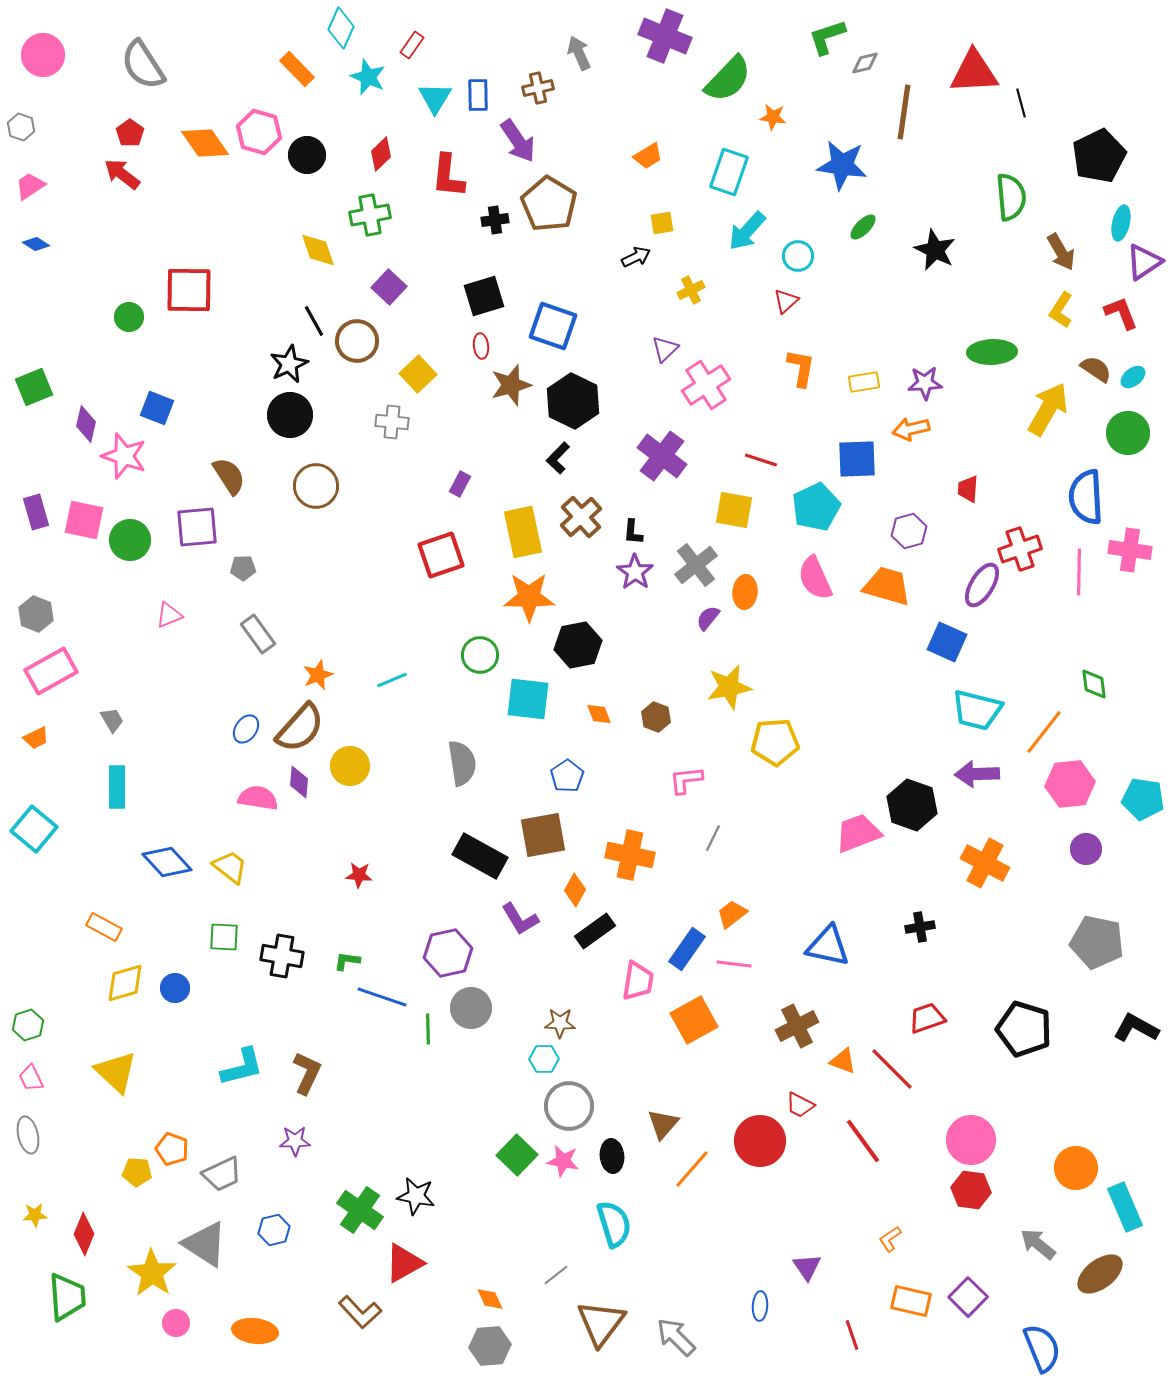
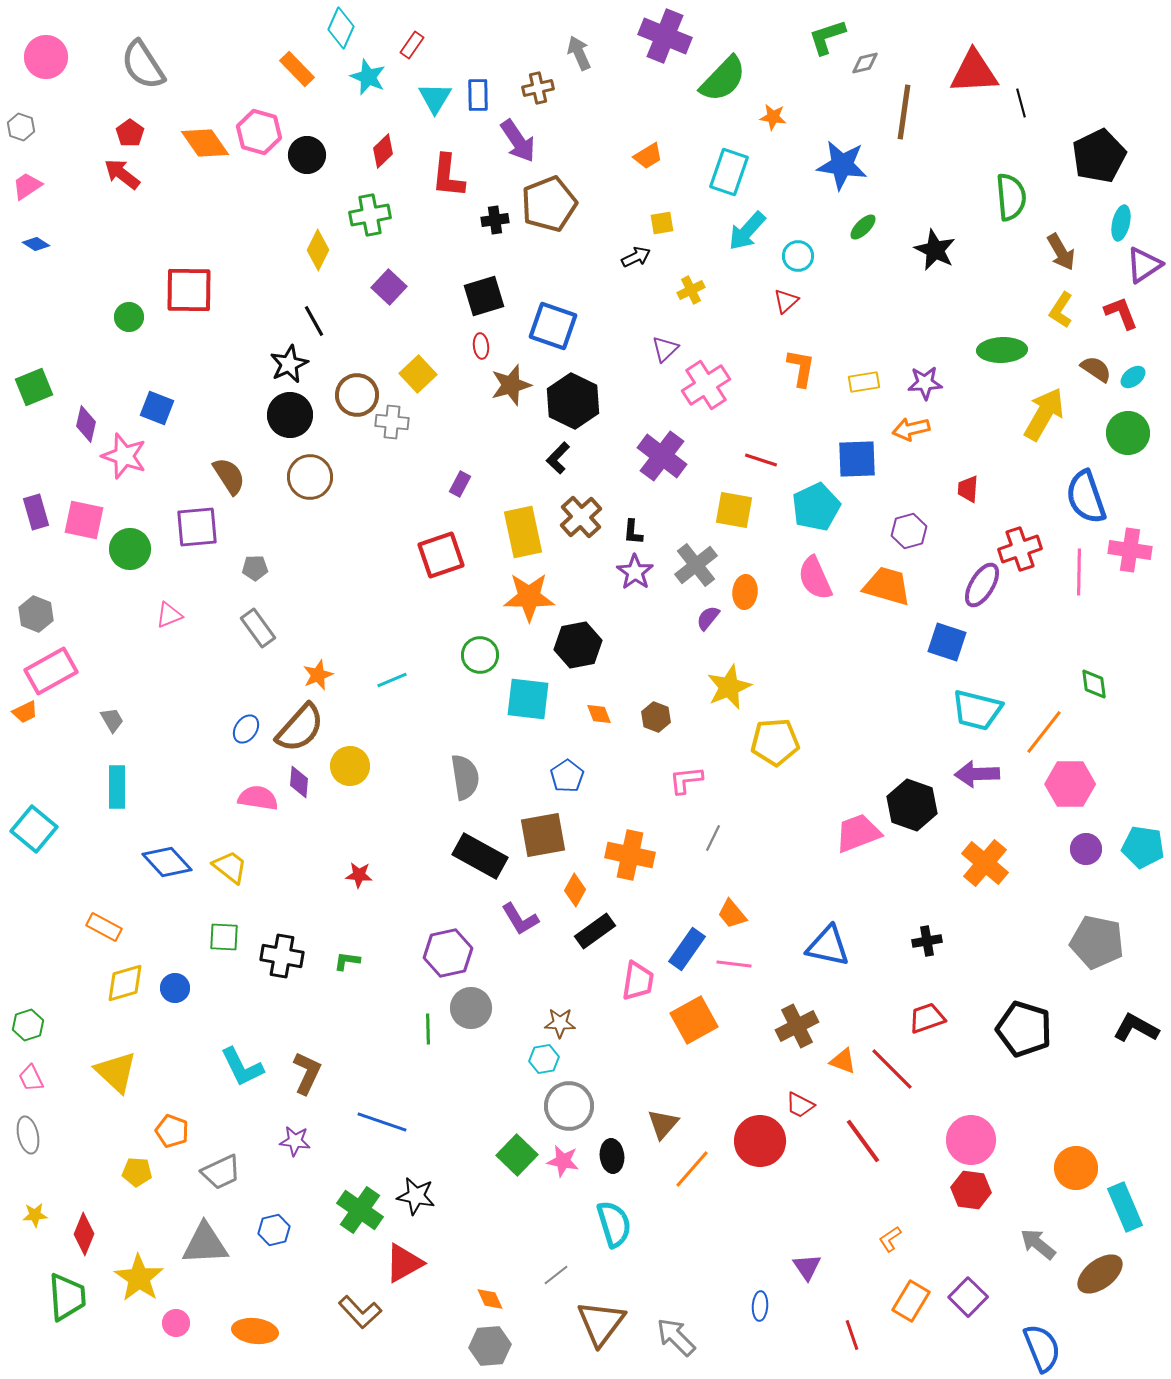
pink circle at (43, 55): moved 3 px right, 2 px down
green semicircle at (728, 79): moved 5 px left
red diamond at (381, 154): moved 2 px right, 3 px up
pink trapezoid at (30, 186): moved 3 px left
brown pentagon at (549, 204): rotated 20 degrees clockwise
yellow diamond at (318, 250): rotated 45 degrees clockwise
purple triangle at (1144, 262): moved 3 px down
brown circle at (357, 341): moved 54 px down
green ellipse at (992, 352): moved 10 px right, 2 px up
yellow arrow at (1048, 409): moved 4 px left, 5 px down
brown circle at (316, 486): moved 6 px left, 9 px up
blue semicircle at (1086, 497): rotated 16 degrees counterclockwise
green circle at (130, 540): moved 9 px down
gray pentagon at (243, 568): moved 12 px right
gray rectangle at (258, 634): moved 6 px up
blue square at (947, 642): rotated 6 degrees counterclockwise
yellow star at (729, 687): rotated 12 degrees counterclockwise
orange trapezoid at (36, 738): moved 11 px left, 26 px up
gray semicircle at (462, 763): moved 3 px right, 14 px down
pink hexagon at (1070, 784): rotated 6 degrees clockwise
cyan pentagon at (1143, 799): moved 48 px down
orange cross at (985, 863): rotated 12 degrees clockwise
orange trapezoid at (732, 914): rotated 92 degrees counterclockwise
black cross at (920, 927): moved 7 px right, 14 px down
blue line at (382, 997): moved 125 px down
cyan hexagon at (544, 1059): rotated 8 degrees counterclockwise
cyan L-shape at (242, 1067): rotated 78 degrees clockwise
purple star at (295, 1141): rotated 8 degrees clockwise
orange pentagon at (172, 1149): moved 18 px up
gray trapezoid at (222, 1174): moved 1 px left, 2 px up
gray triangle at (205, 1244): rotated 36 degrees counterclockwise
yellow star at (152, 1273): moved 13 px left, 5 px down
orange rectangle at (911, 1301): rotated 72 degrees counterclockwise
